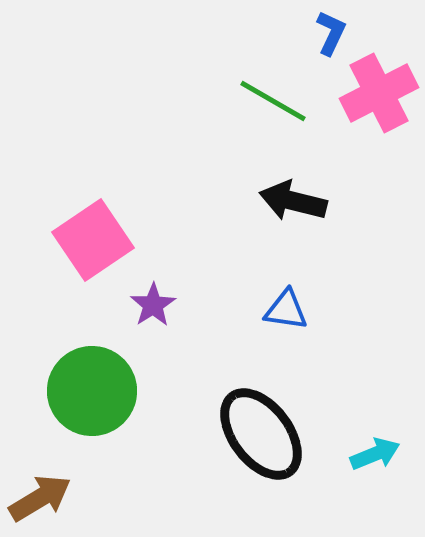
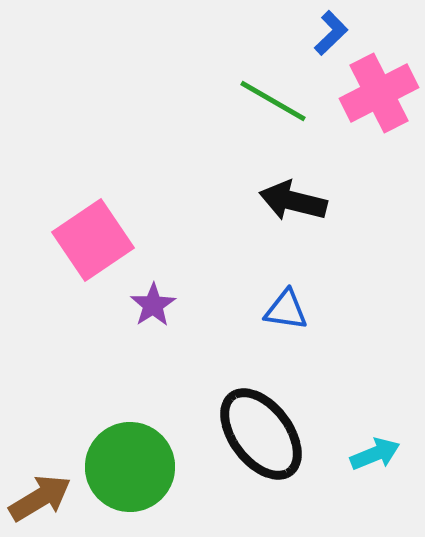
blue L-shape: rotated 21 degrees clockwise
green circle: moved 38 px right, 76 px down
